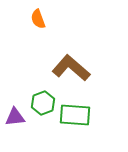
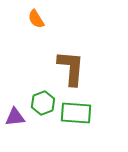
orange semicircle: moved 2 px left; rotated 12 degrees counterclockwise
brown L-shape: rotated 54 degrees clockwise
green rectangle: moved 1 px right, 2 px up
